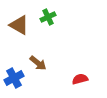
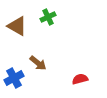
brown triangle: moved 2 px left, 1 px down
